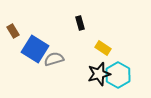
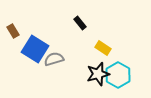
black rectangle: rotated 24 degrees counterclockwise
black star: moved 1 px left
